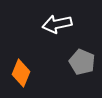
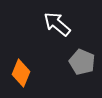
white arrow: rotated 52 degrees clockwise
